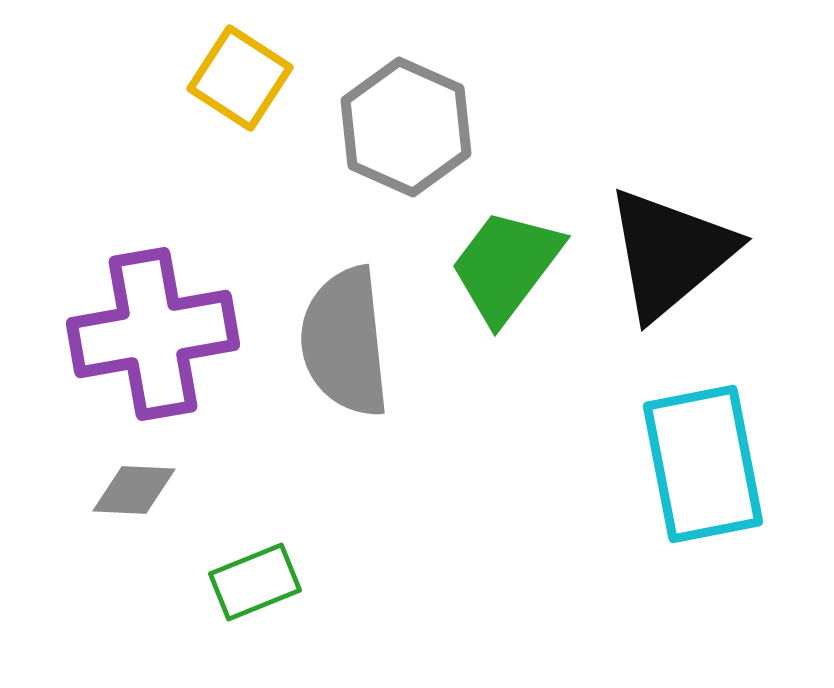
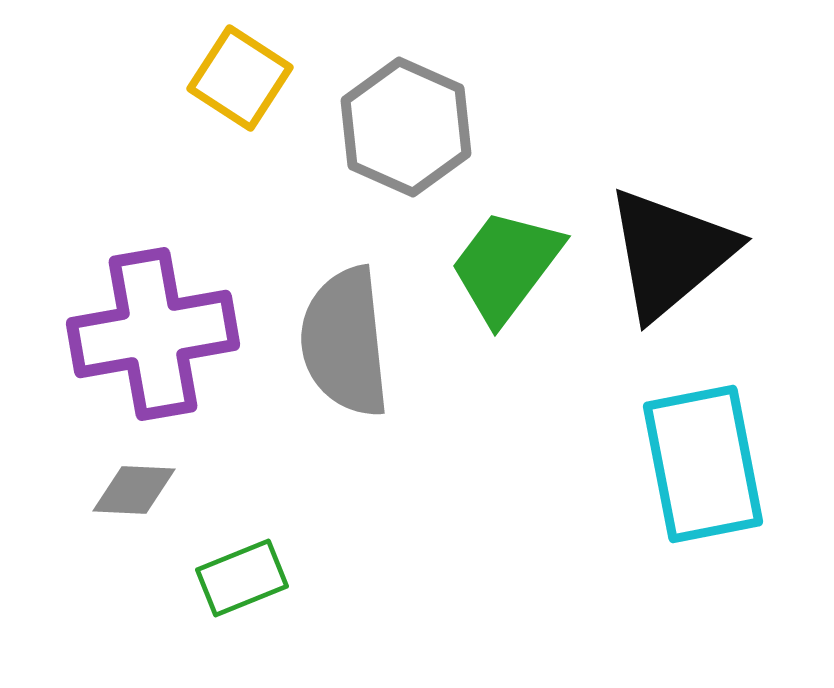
green rectangle: moved 13 px left, 4 px up
